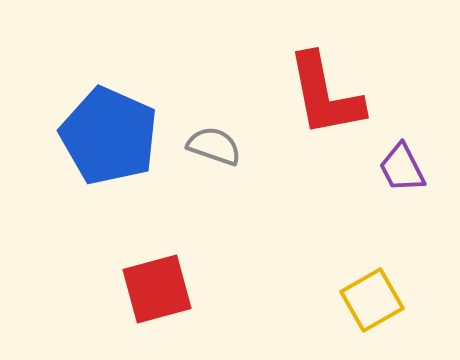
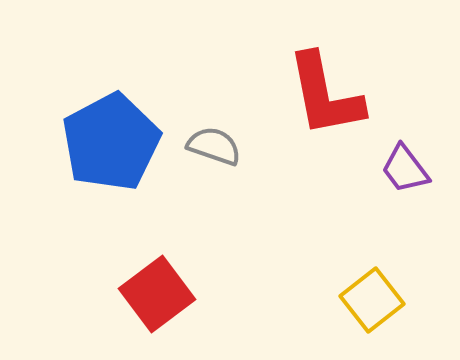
blue pentagon: moved 2 px right, 6 px down; rotated 20 degrees clockwise
purple trapezoid: moved 3 px right, 1 px down; rotated 10 degrees counterclockwise
red square: moved 5 px down; rotated 22 degrees counterclockwise
yellow square: rotated 8 degrees counterclockwise
